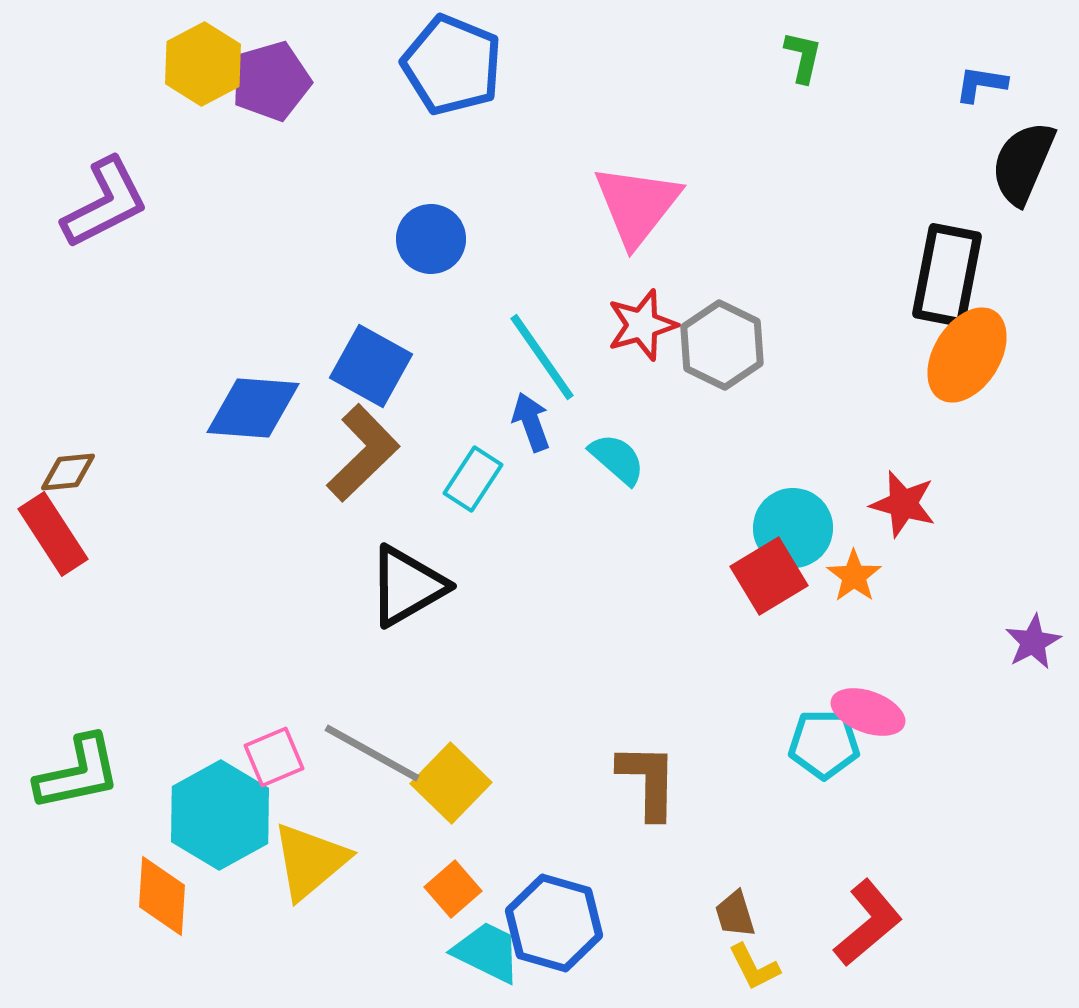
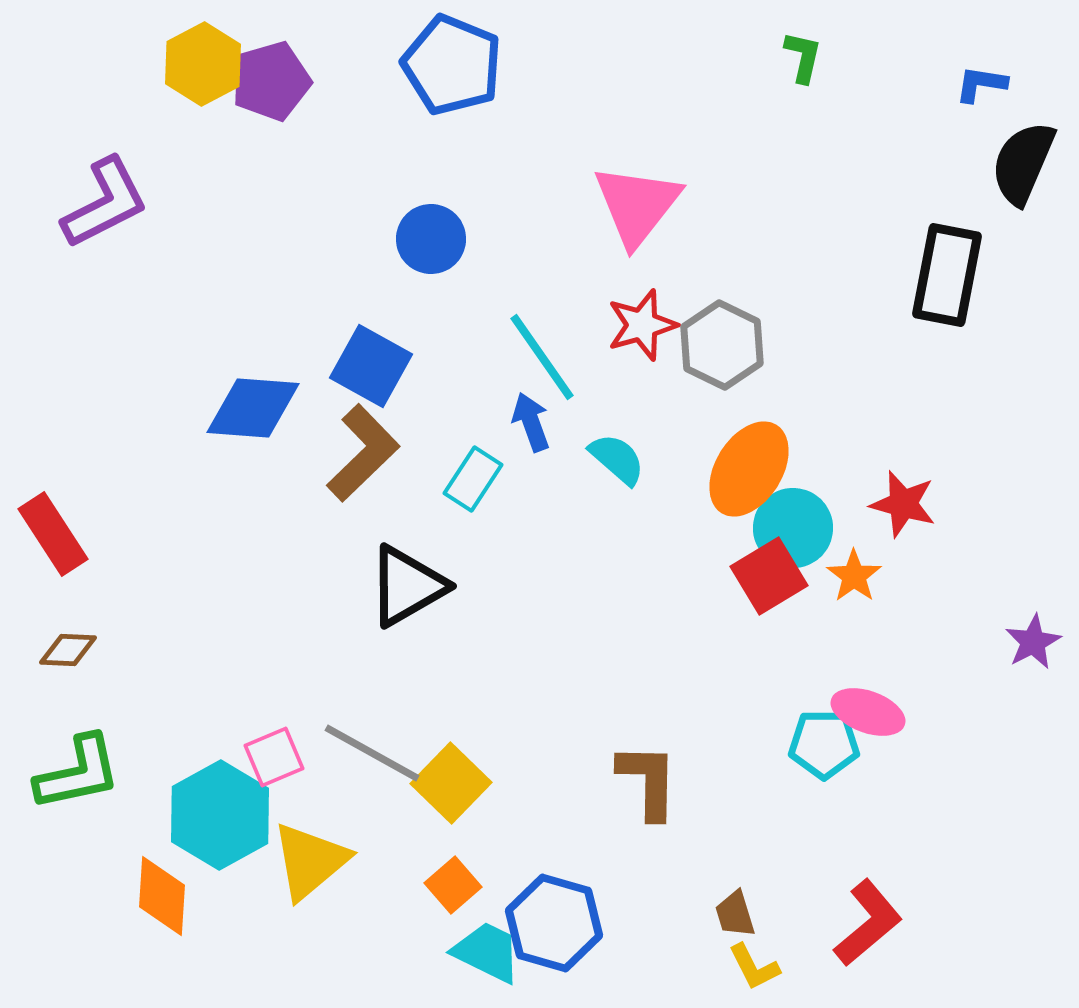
orange ellipse at (967, 355): moved 218 px left, 114 px down
brown diamond at (68, 472): moved 178 px down; rotated 8 degrees clockwise
orange square at (453, 889): moved 4 px up
